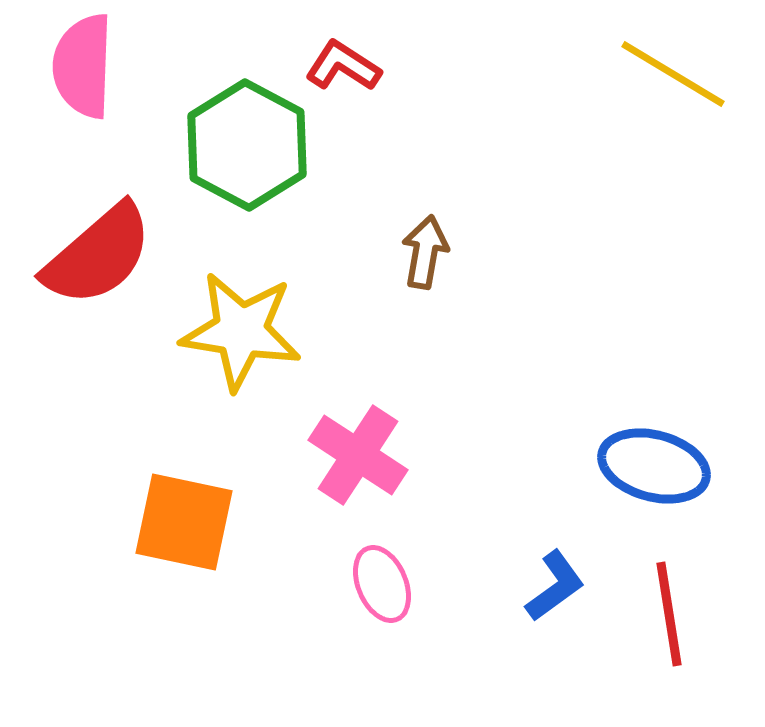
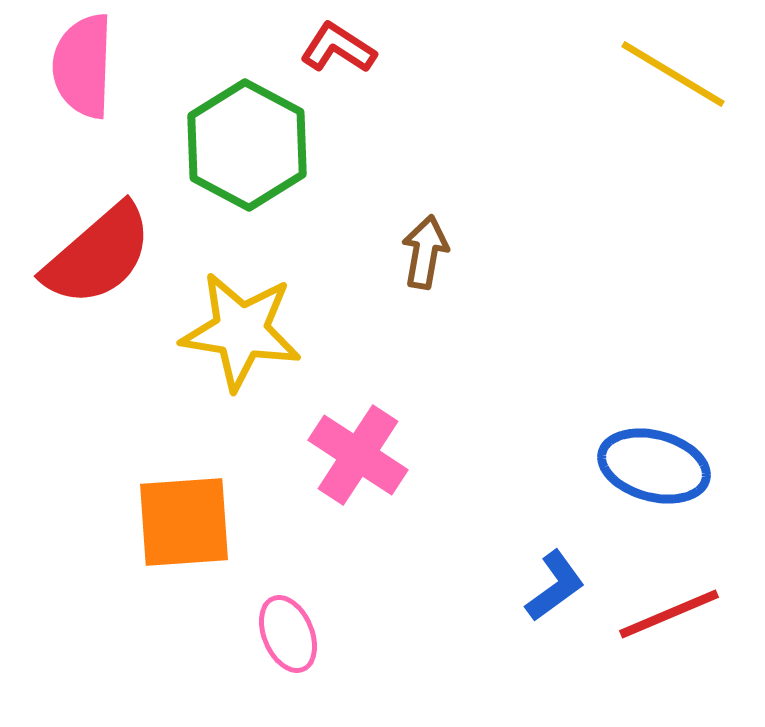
red L-shape: moved 5 px left, 18 px up
orange square: rotated 16 degrees counterclockwise
pink ellipse: moved 94 px left, 50 px down
red line: rotated 76 degrees clockwise
